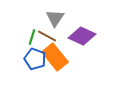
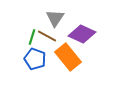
purple diamond: moved 2 px up
orange rectangle: moved 13 px right
